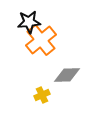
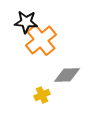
black star: moved 3 px left; rotated 10 degrees clockwise
